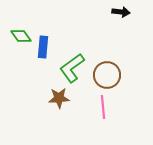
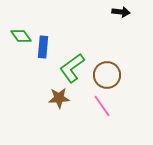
pink line: moved 1 px left, 1 px up; rotated 30 degrees counterclockwise
